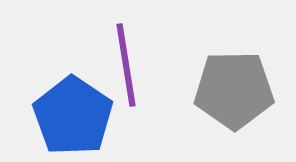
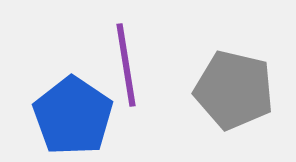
gray pentagon: rotated 14 degrees clockwise
